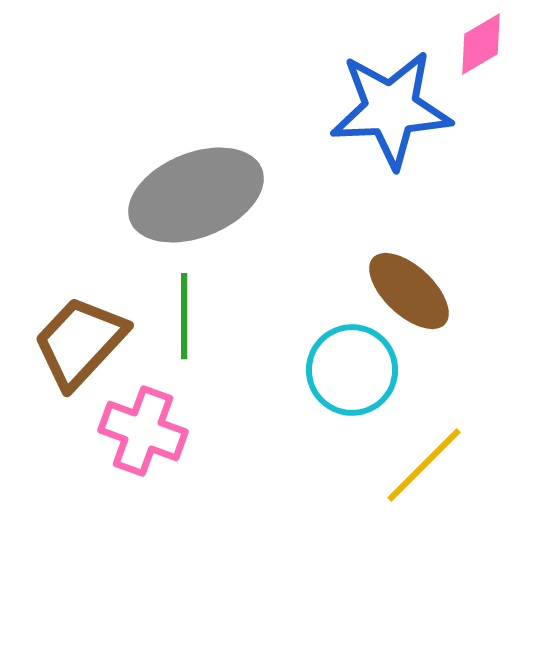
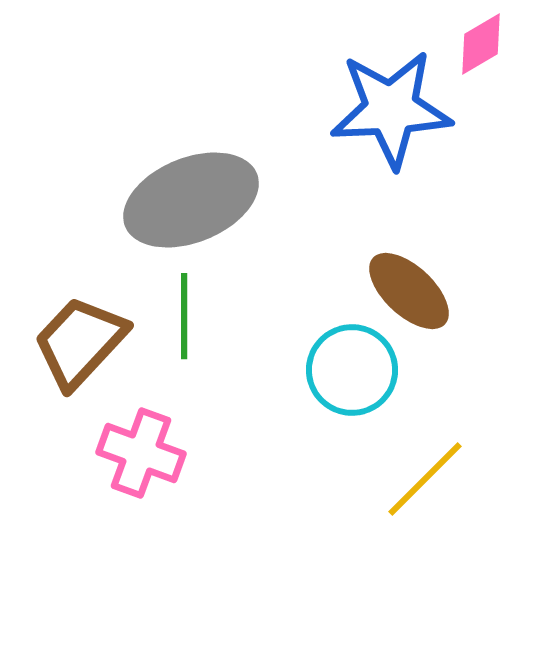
gray ellipse: moved 5 px left, 5 px down
pink cross: moved 2 px left, 22 px down
yellow line: moved 1 px right, 14 px down
